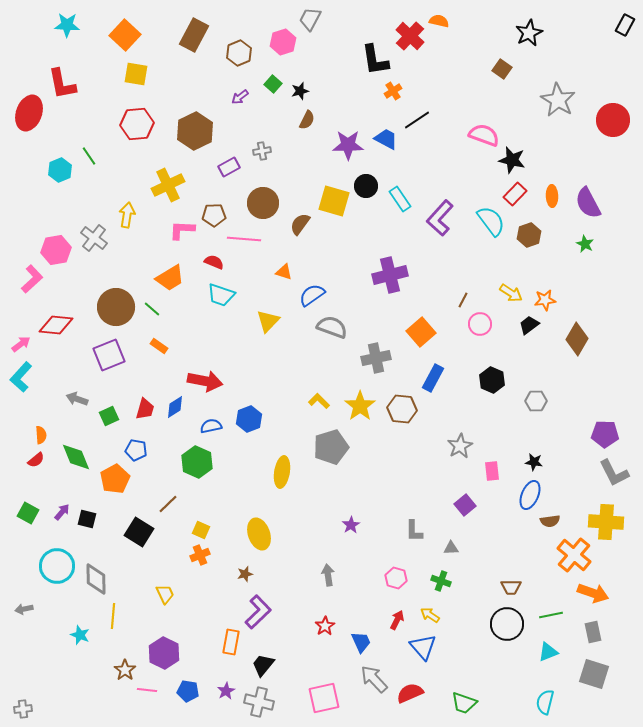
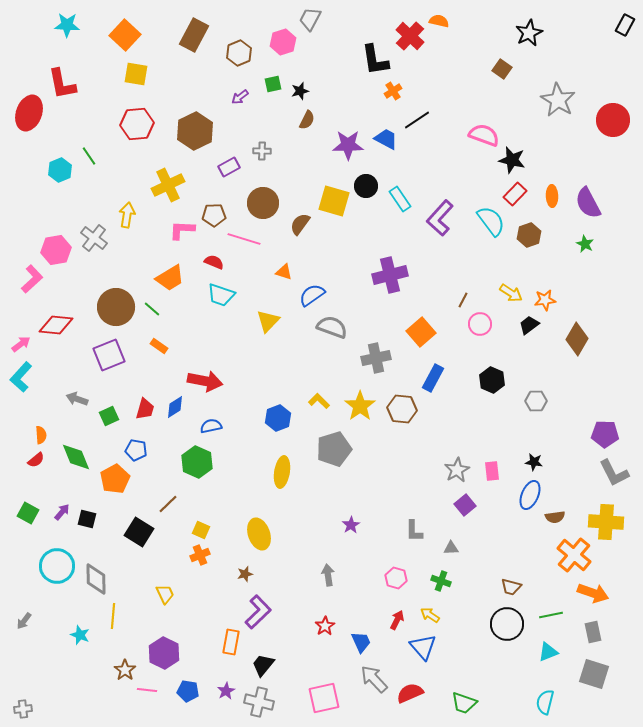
green square at (273, 84): rotated 36 degrees clockwise
gray cross at (262, 151): rotated 12 degrees clockwise
pink line at (244, 239): rotated 12 degrees clockwise
blue hexagon at (249, 419): moved 29 px right, 1 px up
gray star at (460, 446): moved 3 px left, 24 px down
gray pentagon at (331, 447): moved 3 px right, 2 px down
brown semicircle at (550, 521): moved 5 px right, 4 px up
brown trapezoid at (511, 587): rotated 15 degrees clockwise
gray arrow at (24, 609): moved 12 px down; rotated 42 degrees counterclockwise
